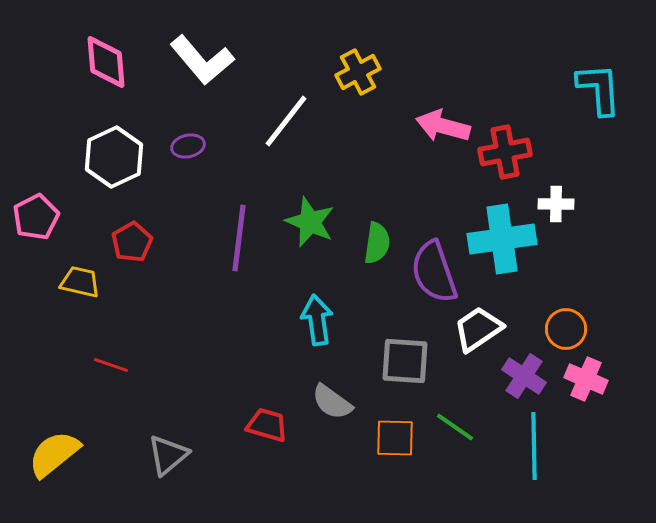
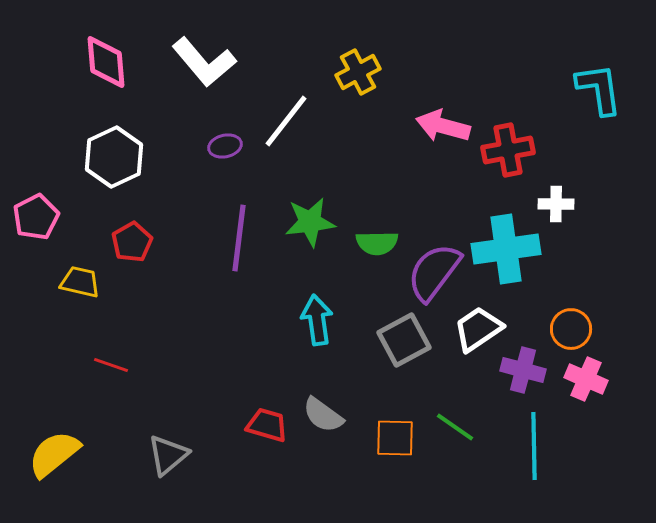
white L-shape: moved 2 px right, 2 px down
cyan L-shape: rotated 4 degrees counterclockwise
purple ellipse: moved 37 px right
red cross: moved 3 px right, 2 px up
green star: rotated 30 degrees counterclockwise
cyan cross: moved 4 px right, 10 px down
green semicircle: rotated 81 degrees clockwise
purple semicircle: rotated 56 degrees clockwise
orange circle: moved 5 px right
gray square: moved 1 px left, 21 px up; rotated 32 degrees counterclockwise
purple cross: moved 1 px left, 6 px up; rotated 18 degrees counterclockwise
gray semicircle: moved 9 px left, 13 px down
